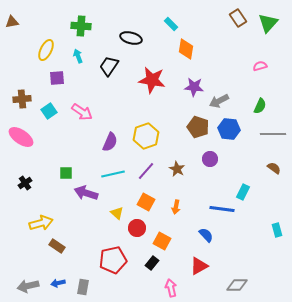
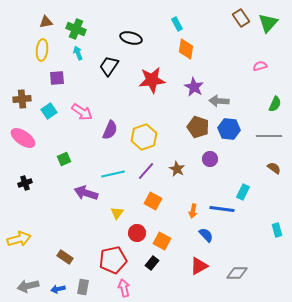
brown rectangle at (238, 18): moved 3 px right
brown triangle at (12, 22): moved 34 px right
cyan rectangle at (171, 24): moved 6 px right; rotated 16 degrees clockwise
green cross at (81, 26): moved 5 px left, 3 px down; rotated 18 degrees clockwise
yellow ellipse at (46, 50): moved 4 px left; rotated 20 degrees counterclockwise
cyan arrow at (78, 56): moved 3 px up
red star at (152, 80): rotated 16 degrees counterclockwise
purple star at (194, 87): rotated 24 degrees clockwise
gray arrow at (219, 101): rotated 30 degrees clockwise
green semicircle at (260, 106): moved 15 px right, 2 px up
gray line at (273, 134): moved 4 px left, 2 px down
yellow hexagon at (146, 136): moved 2 px left, 1 px down
pink ellipse at (21, 137): moved 2 px right, 1 px down
purple semicircle at (110, 142): moved 12 px up
green square at (66, 173): moved 2 px left, 14 px up; rotated 24 degrees counterclockwise
black cross at (25, 183): rotated 16 degrees clockwise
orange square at (146, 202): moved 7 px right, 1 px up
orange arrow at (176, 207): moved 17 px right, 4 px down
yellow triangle at (117, 213): rotated 24 degrees clockwise
yellow arrow at (41, 223): moved 22 px left, 16 px down
red circle at (137, 228): moved 5 px down
brown rectangle at (57, 246): moved 8 px right, 11 px down
blue arrow at (58, 283): moved 6 px down
gray diamond at (237, 285): moved 12 px up
pink arrow at (171, 288): moved 47 px left
